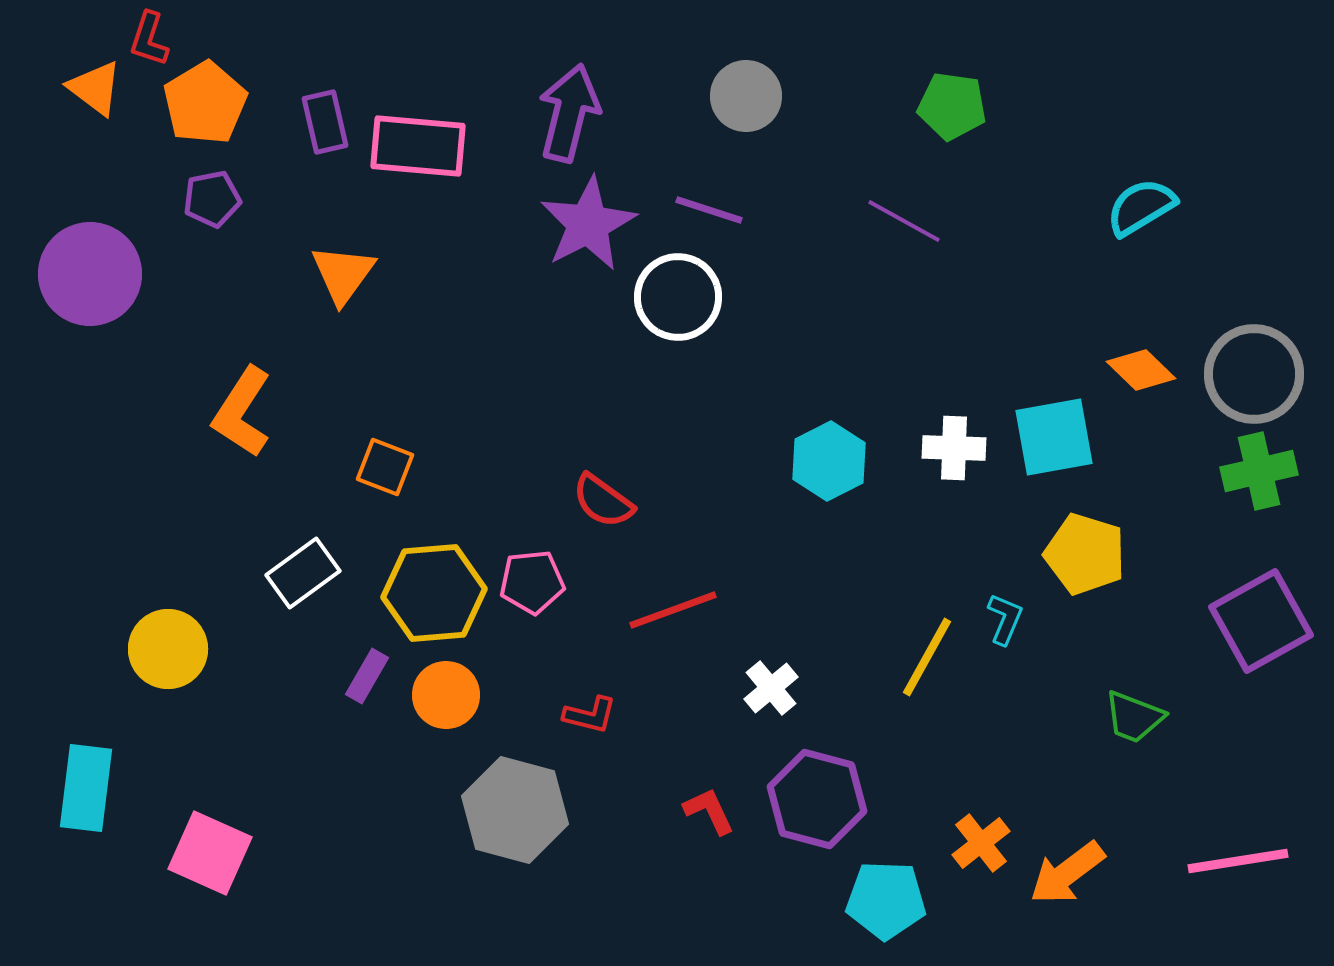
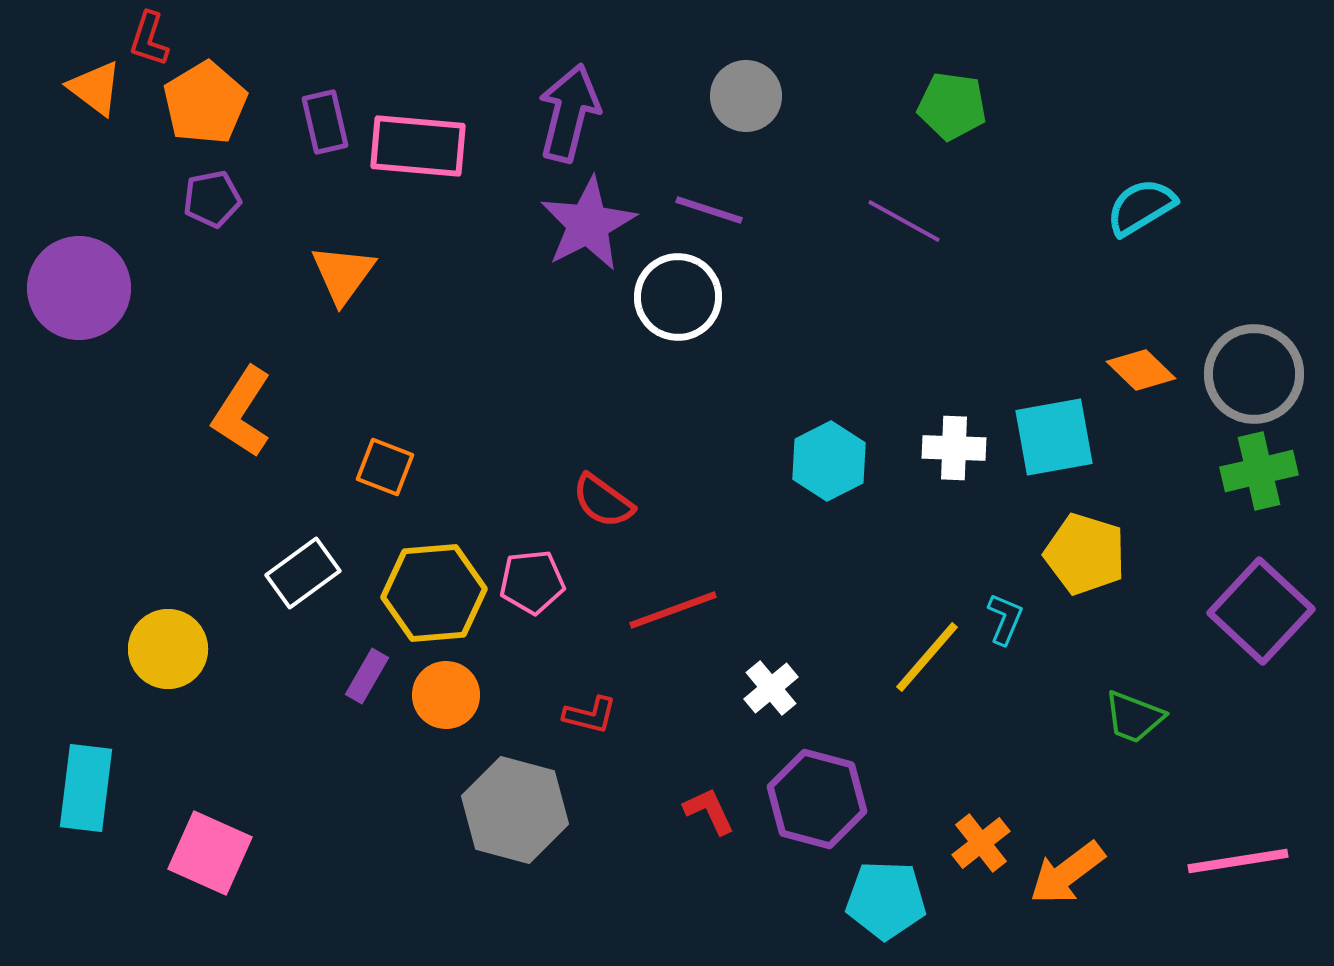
purple circle at (90, 274): moved 11 px left, 14 px down
purple square at (1261, 621): moved 10 px up; rotated 18 degrees counterclockwise
yellow line at (927, 657): rotated 12 degrees clockwise
